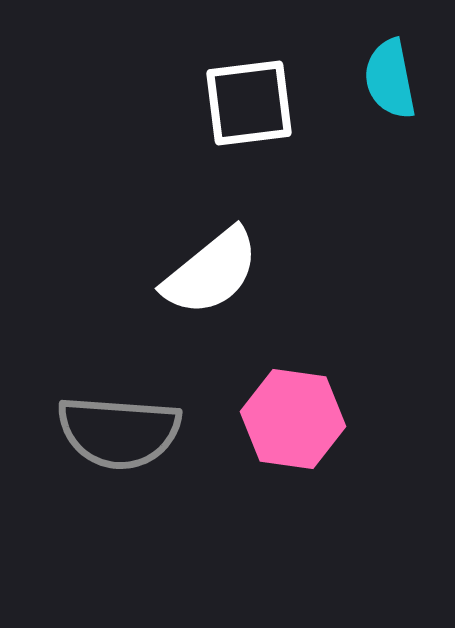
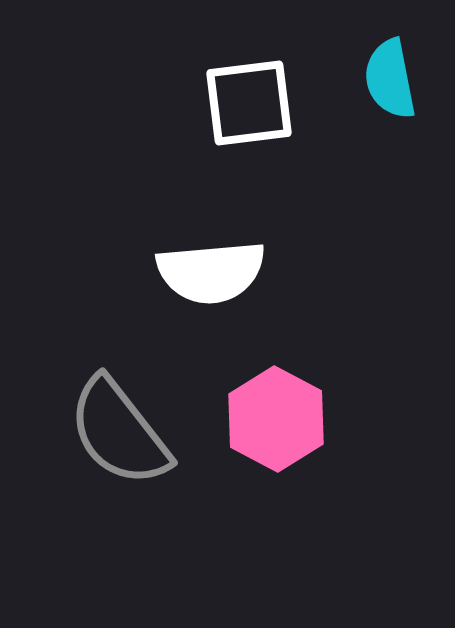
white semicircle: rotated 34 degrees clockwise
pink hexagon: moved 17 px left; rotated 20 degrees clockwise
gray semicircle: rotated 48 degrees clockwise
